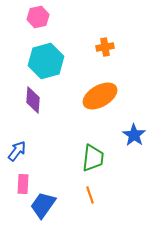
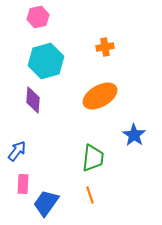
blue trapezoid: moved 3 px right, 2 px up
